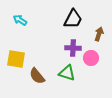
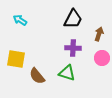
pink circle: moved 11 px right
